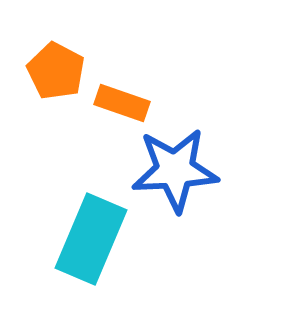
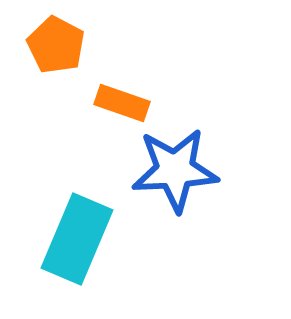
orange pentagon: moved 26 px up
cyan rectangle: moved 14 px left
